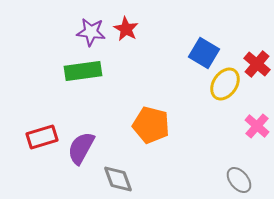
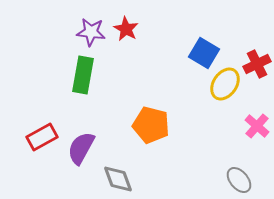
red cross: rotated 24 degrees clockwise
green rectangle: moved 4 px down; rotated 72 degrees counterclockwise
red rectangle: rotated 12 degrees counterclockwise
